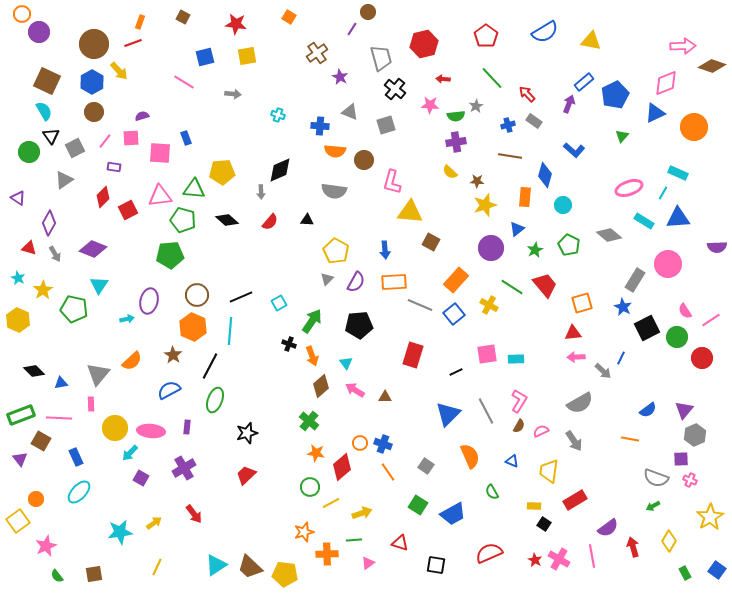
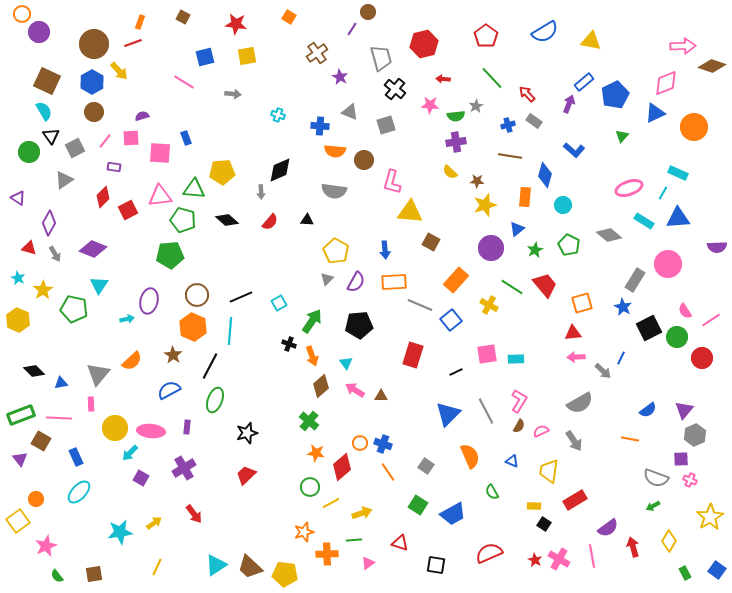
blue square at (454, 314): moved 3 px left, 6 px down
black square at (647, 328): moved 2 px right
brown triangle at (385, 397): moved 4 px left, 1 px up
